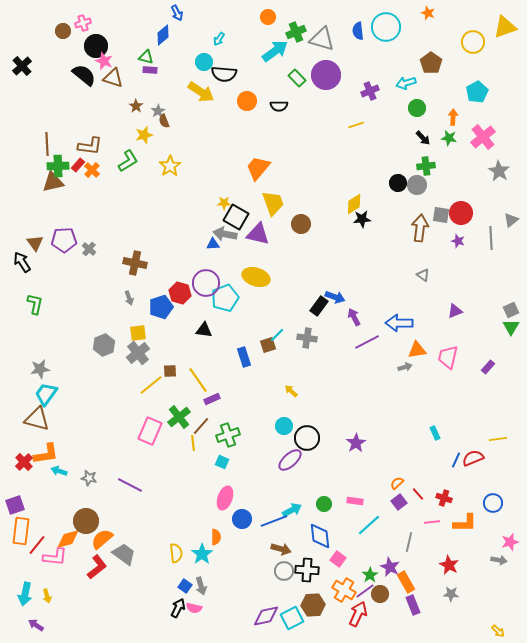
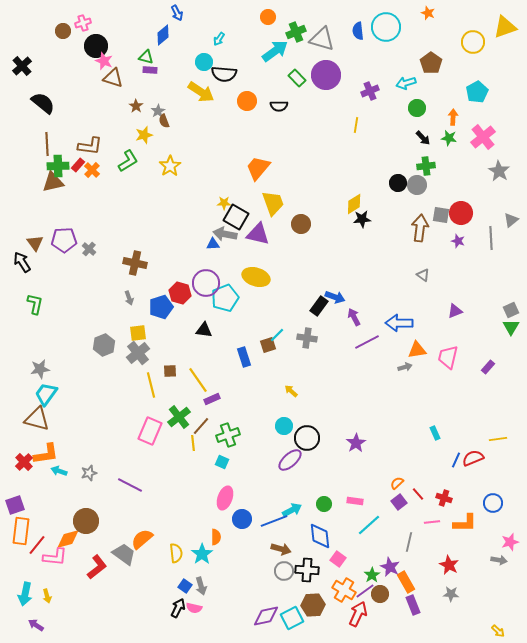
black semicircle at (84, 75): moved 41 px left, 28 px down
yellow line at (356, 125): rotated 63 degrees counterclockwise
yellow line at (151, 385): rotated 65 degrees counterclockwise
gray star at (89, 478): moved 5 px up; rotated 28 degrees counterclockwise
orange semicircle at (102, 539): moved 40 px right
green star at (370, 575): moved 2 px right
